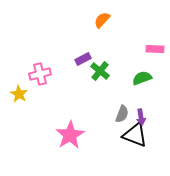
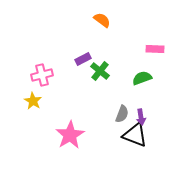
orange semicircle: rotated 84 degrees clockwise
pink cross: moved 2 px right, 1 px down
yellow star: moved 14 px right, 7 px down
